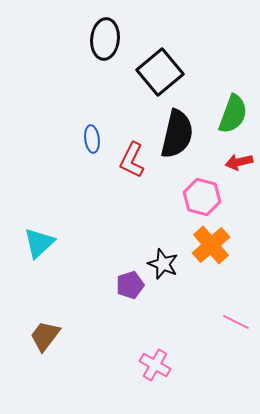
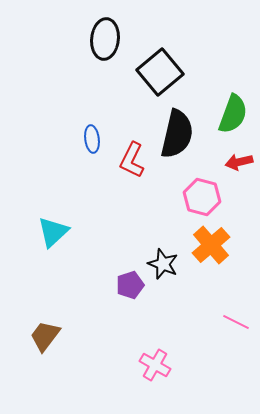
cyan triangle: moved 14 px right, 11 px up
